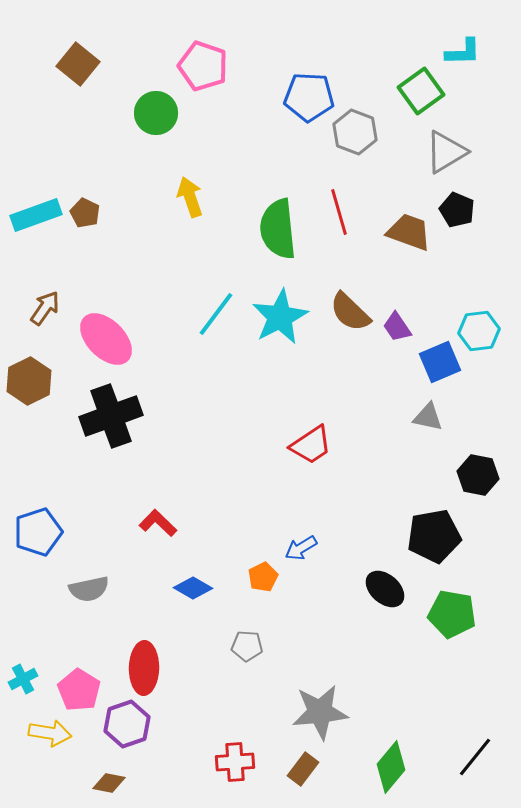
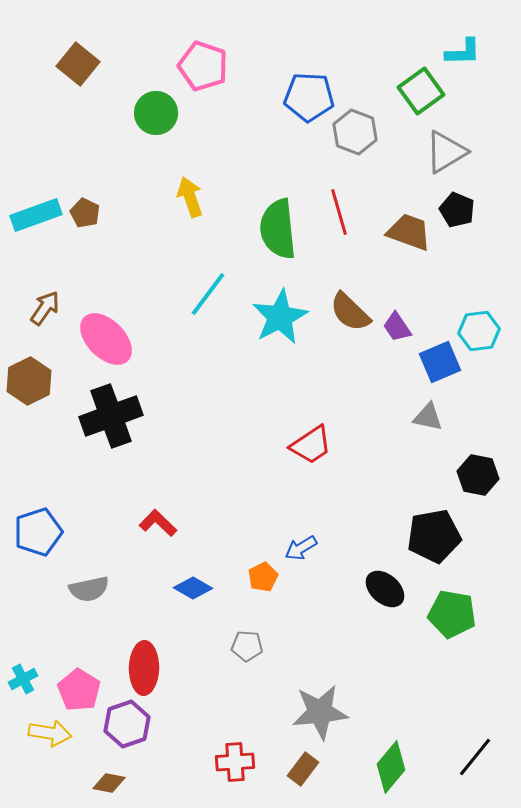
cyan line at (216, 314): moved 8 px left, 20 px up
